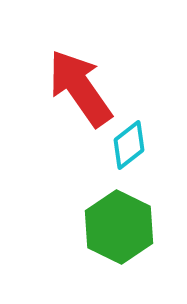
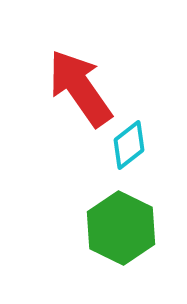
green hexagon: moved 2 px right, 1 px down
